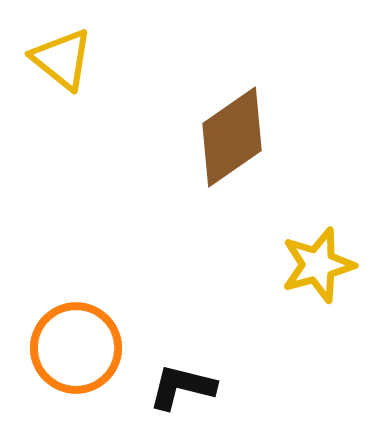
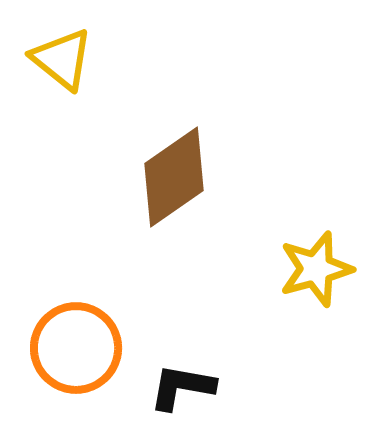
brown diamond: moved 58 px left, 40 px down
yellow star: moved 2 px left, 4 px down
black L-shape: rotated 4 degrees counterclockwise
